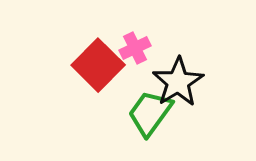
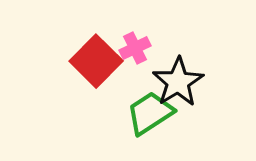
red square: moved 2 px left, 4 px up
green trapezoid: rotated 21 degrees clockwise
